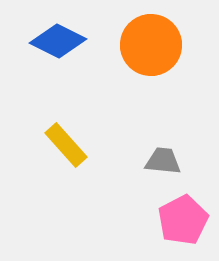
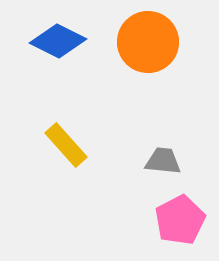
orange circle: moved 3 px left, 3 px up
pink pentagon: moved 3 px left
